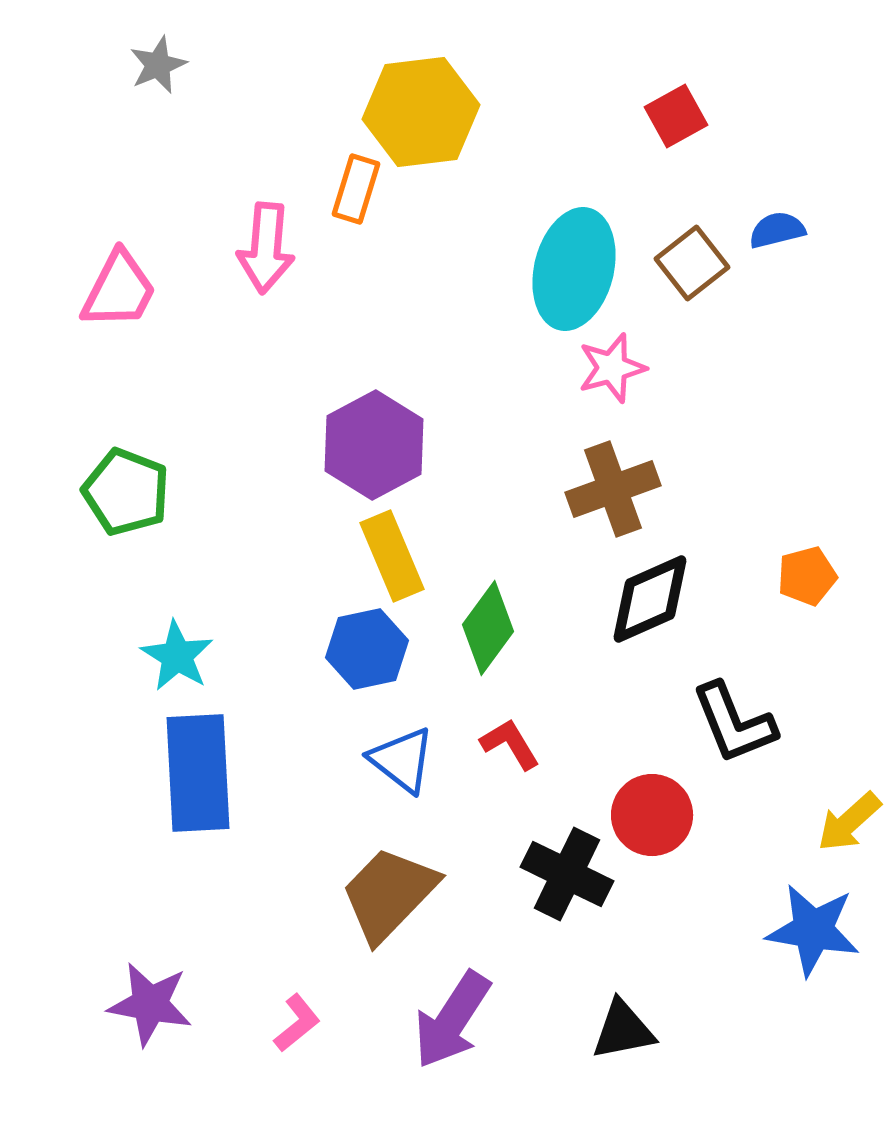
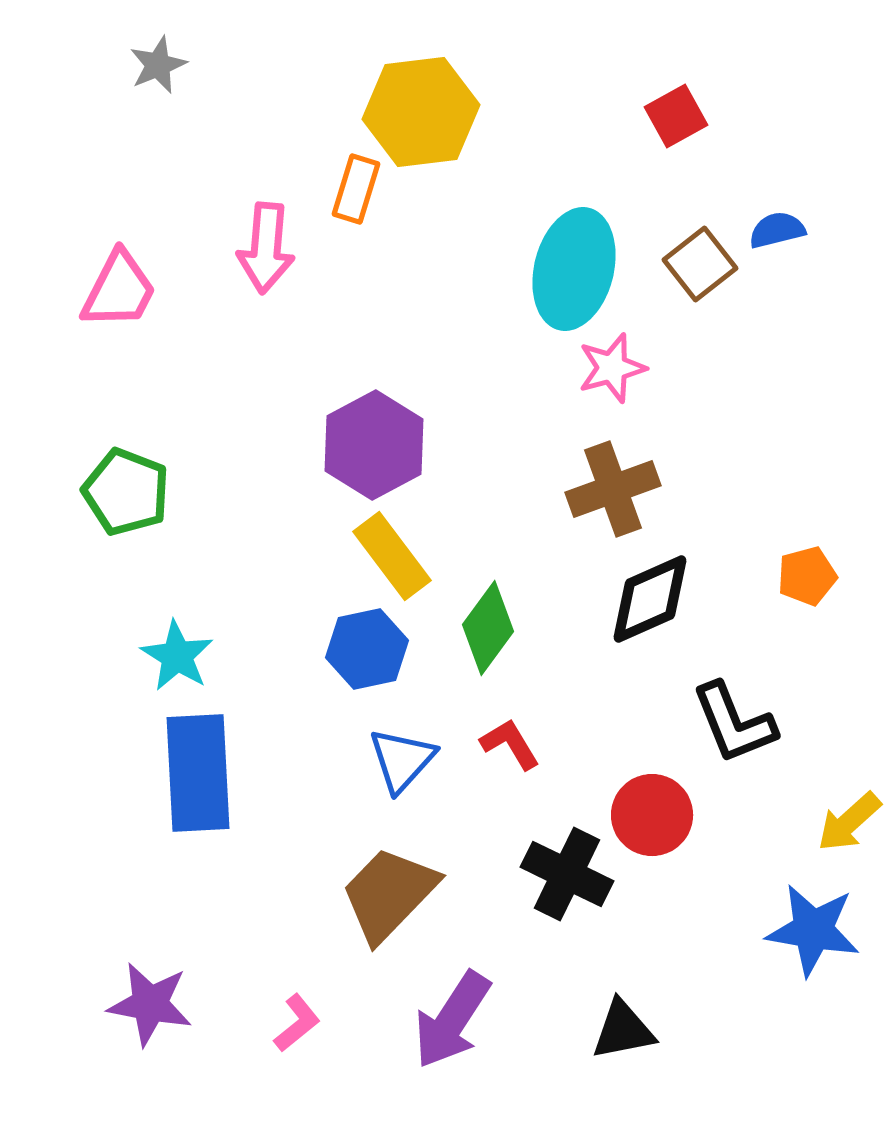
brown square: moved 8 px right, 1 px down
yellow rectangle: rotated 14 degrees counterclockwise
blue triangle: rotated 34 degrees clockwise
